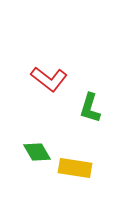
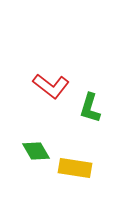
red L-shape: moved 2 px right, 7 px down
green diamond: moved 1 px left, 1 px up
